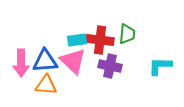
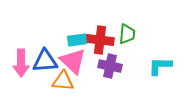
orange triangle: moved 17 px right, 4 px up
